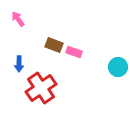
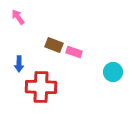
pink arrow: moved 2 px up
cyan circle: moved 5 px left, 5 px down
red cross: moved 1 px up; rotated 36 degrees clockwise
